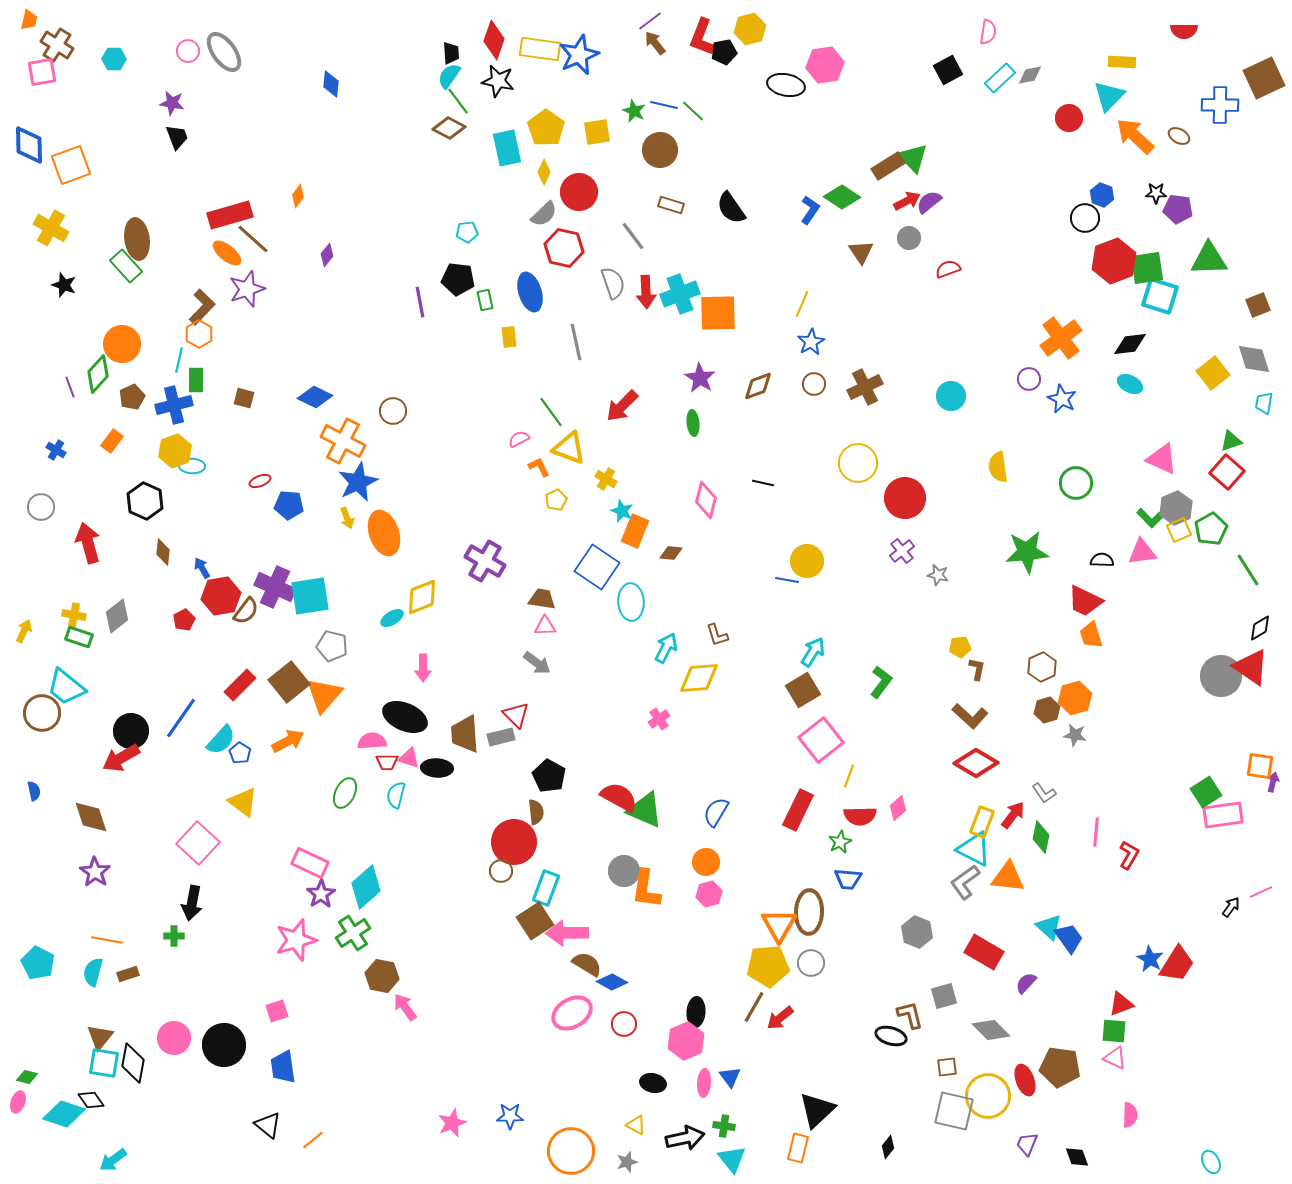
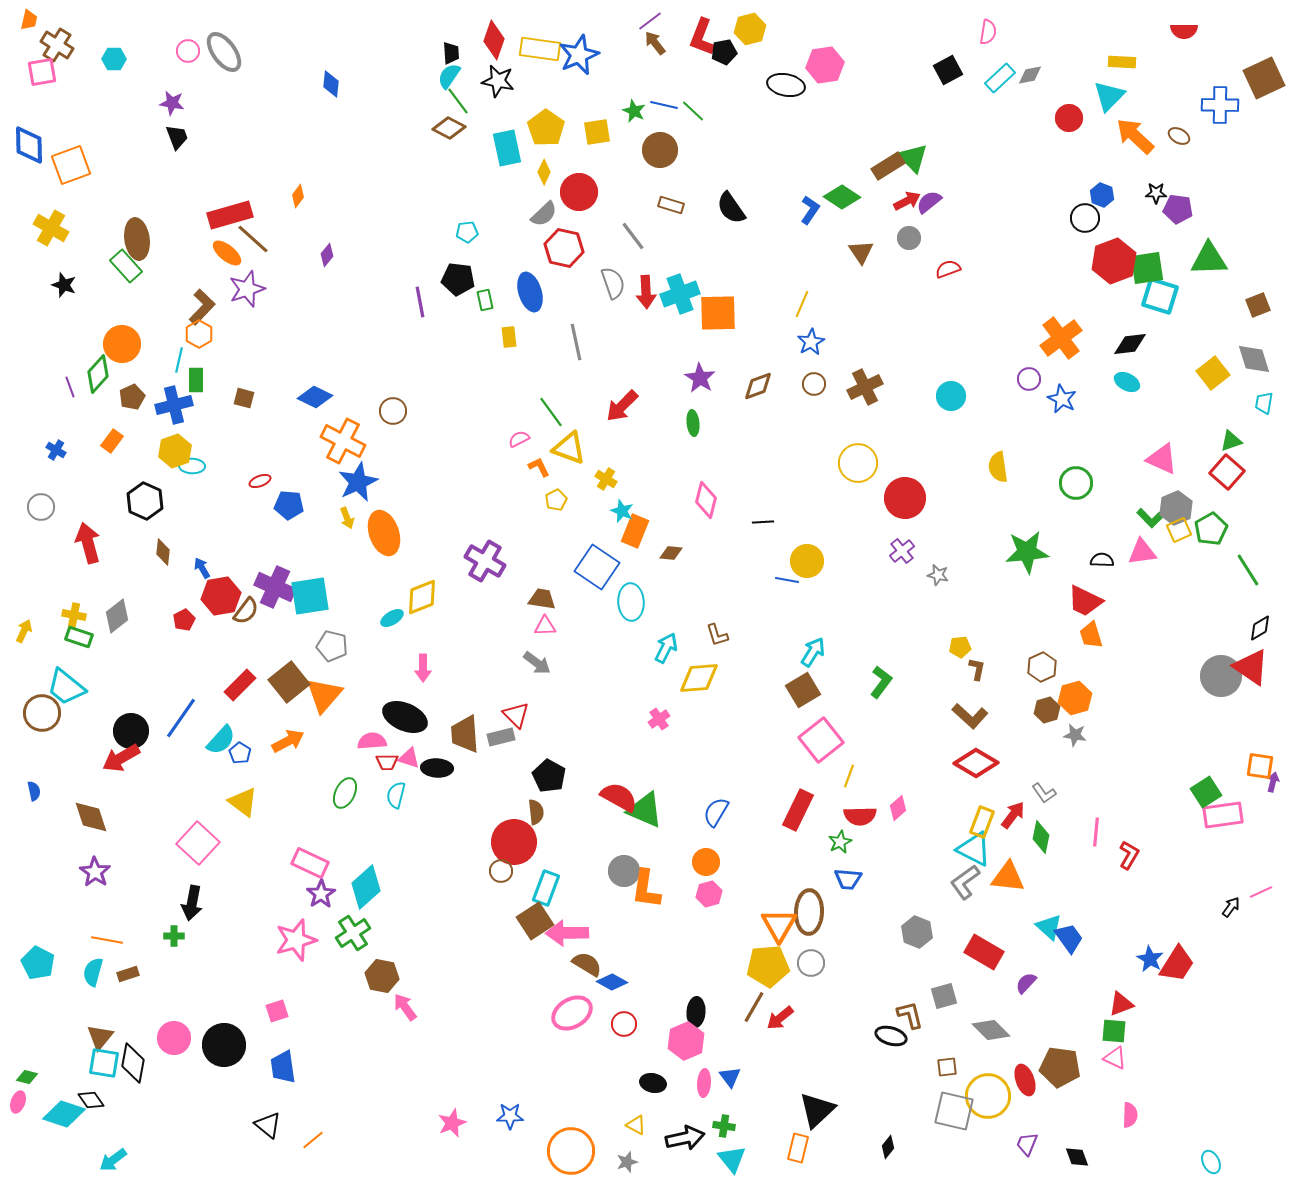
cyan ellipse at (1130, 384): moved 3 px left, 2 px up
black line at (763, 483): moved 39 px down; rotated 15 degrees counterclockwise
